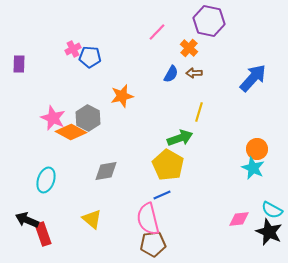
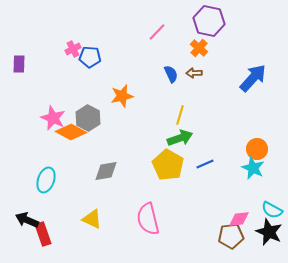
orange cross: moved 10 px right
blue semicircle: rotated 54 degrees counterclockwise
yellow line: moved 19 px left, 3 px down
blue line: moved 43 px right, 31 px up
yellow triangle: rotated 15 degrees counterclockwise
brown pentagon: moved 78 px right, 8 px up
